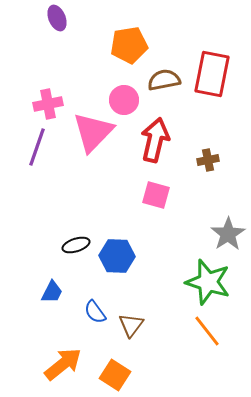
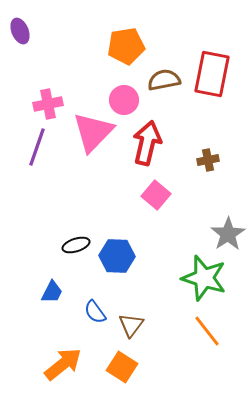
purple ellipse: moved 37 px left, 13 px down
orange pentagon: moved 3 px left, 1 px down
red arrow: moved 8 px left, 3 px down
pink square: rotated 24 degrees clockwise
green star: moved 4 px left, 4 px up
orange square: moved 7 px right, 8 px up
